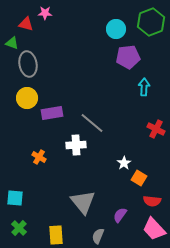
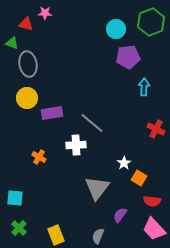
gray triangle: moved 14 px right, 14 px up; rotated 16 degrees clockwise
yellow rectangle: rotated 18 degrees counterclockwise
